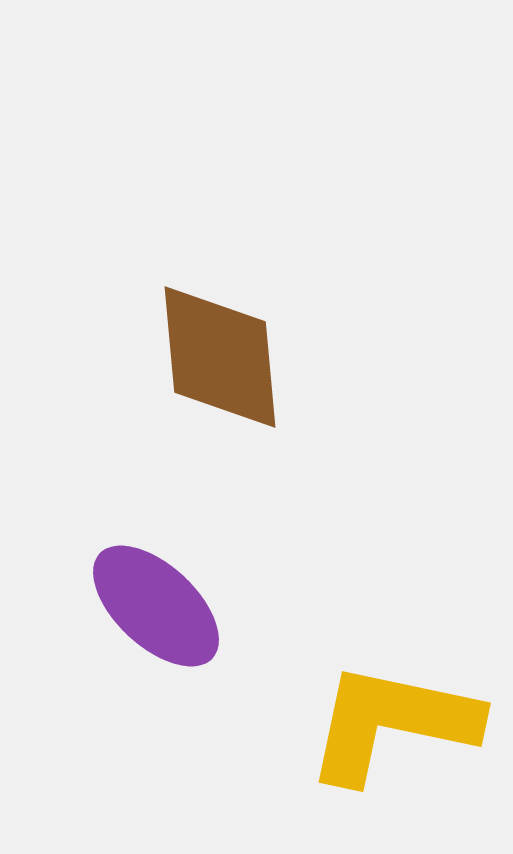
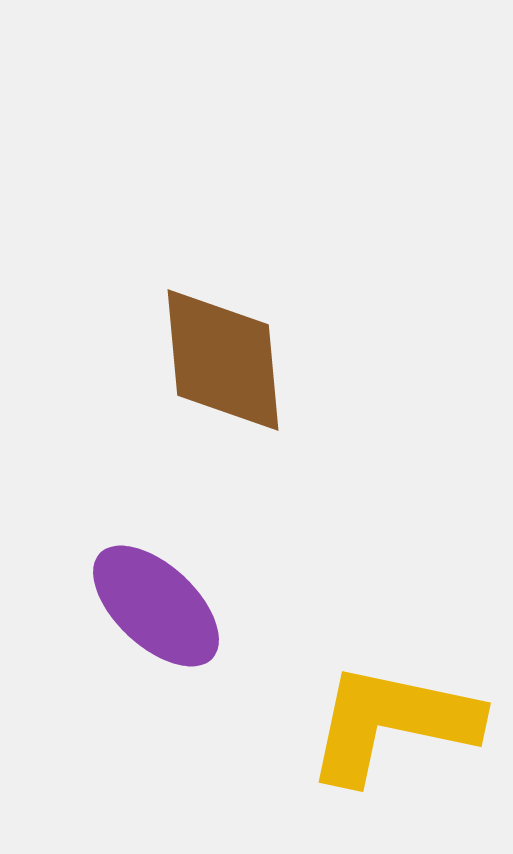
brown diamond: moved 3 px right, 3 px down
